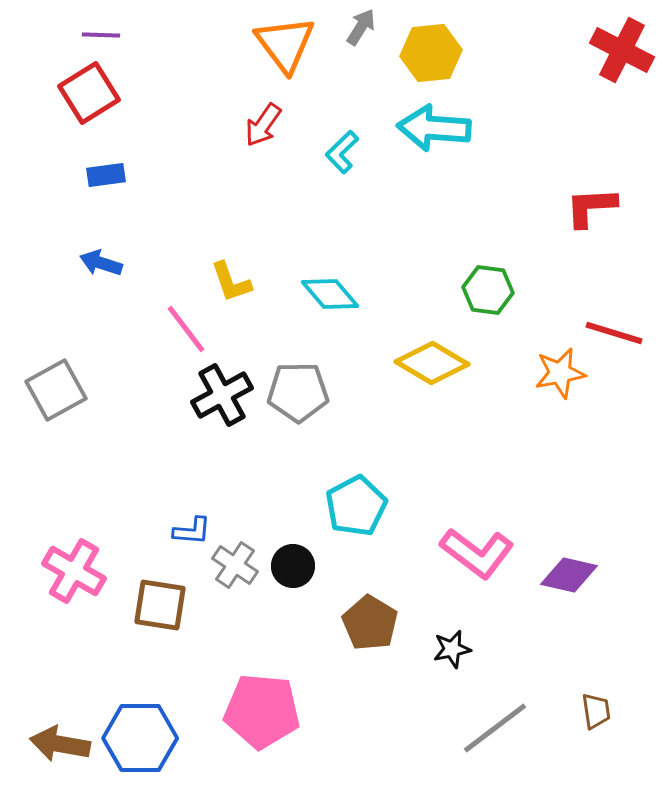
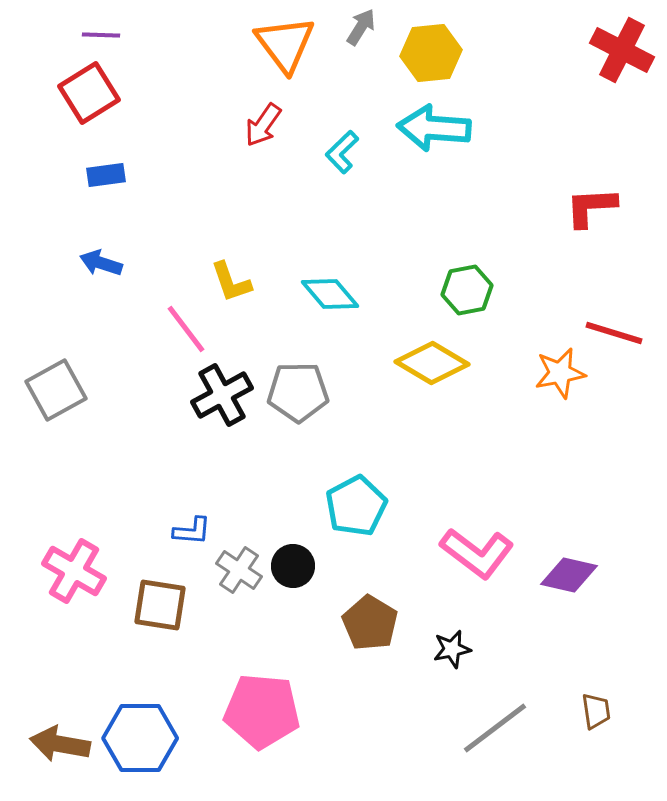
green hexagon: moved 21 px left; rotated 18 degrees counterclockwise
gray cross: moved 4 px right, 5 px down
